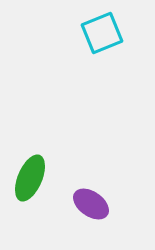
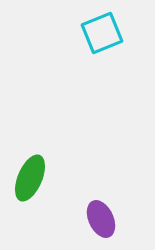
purple ellipse: moved 10 px right, 15 px down; rotated 30 degrees clockwise
